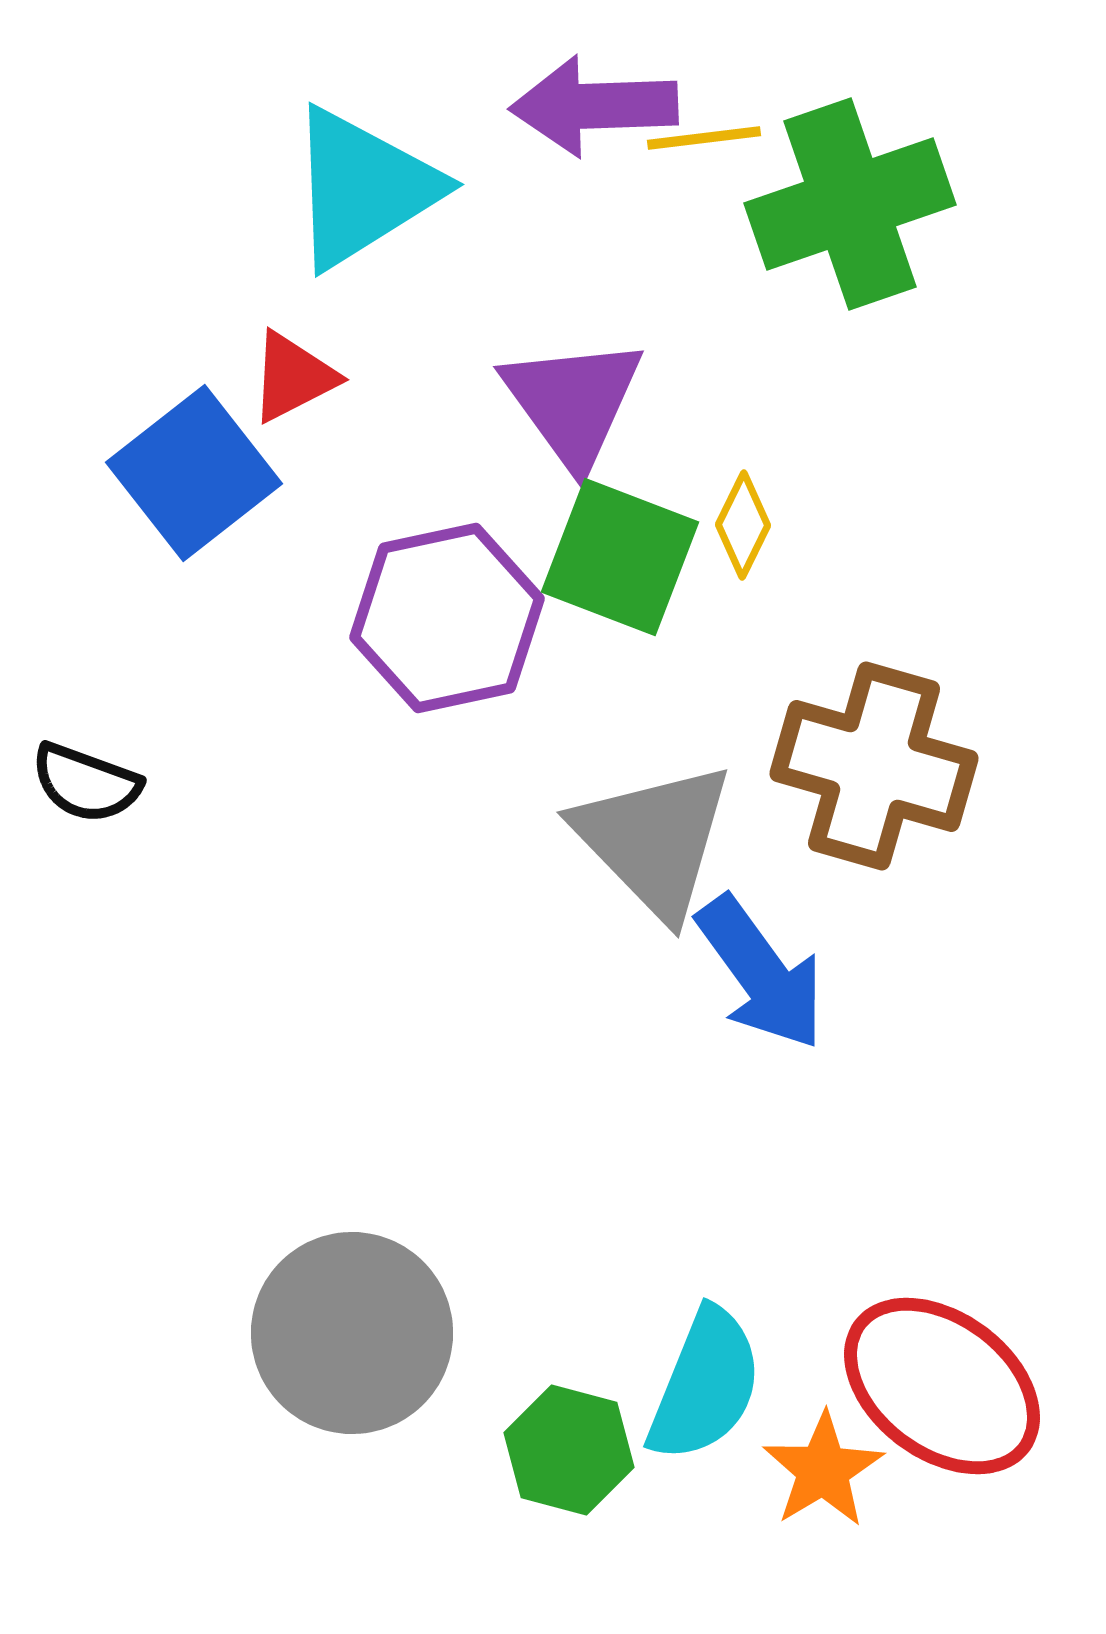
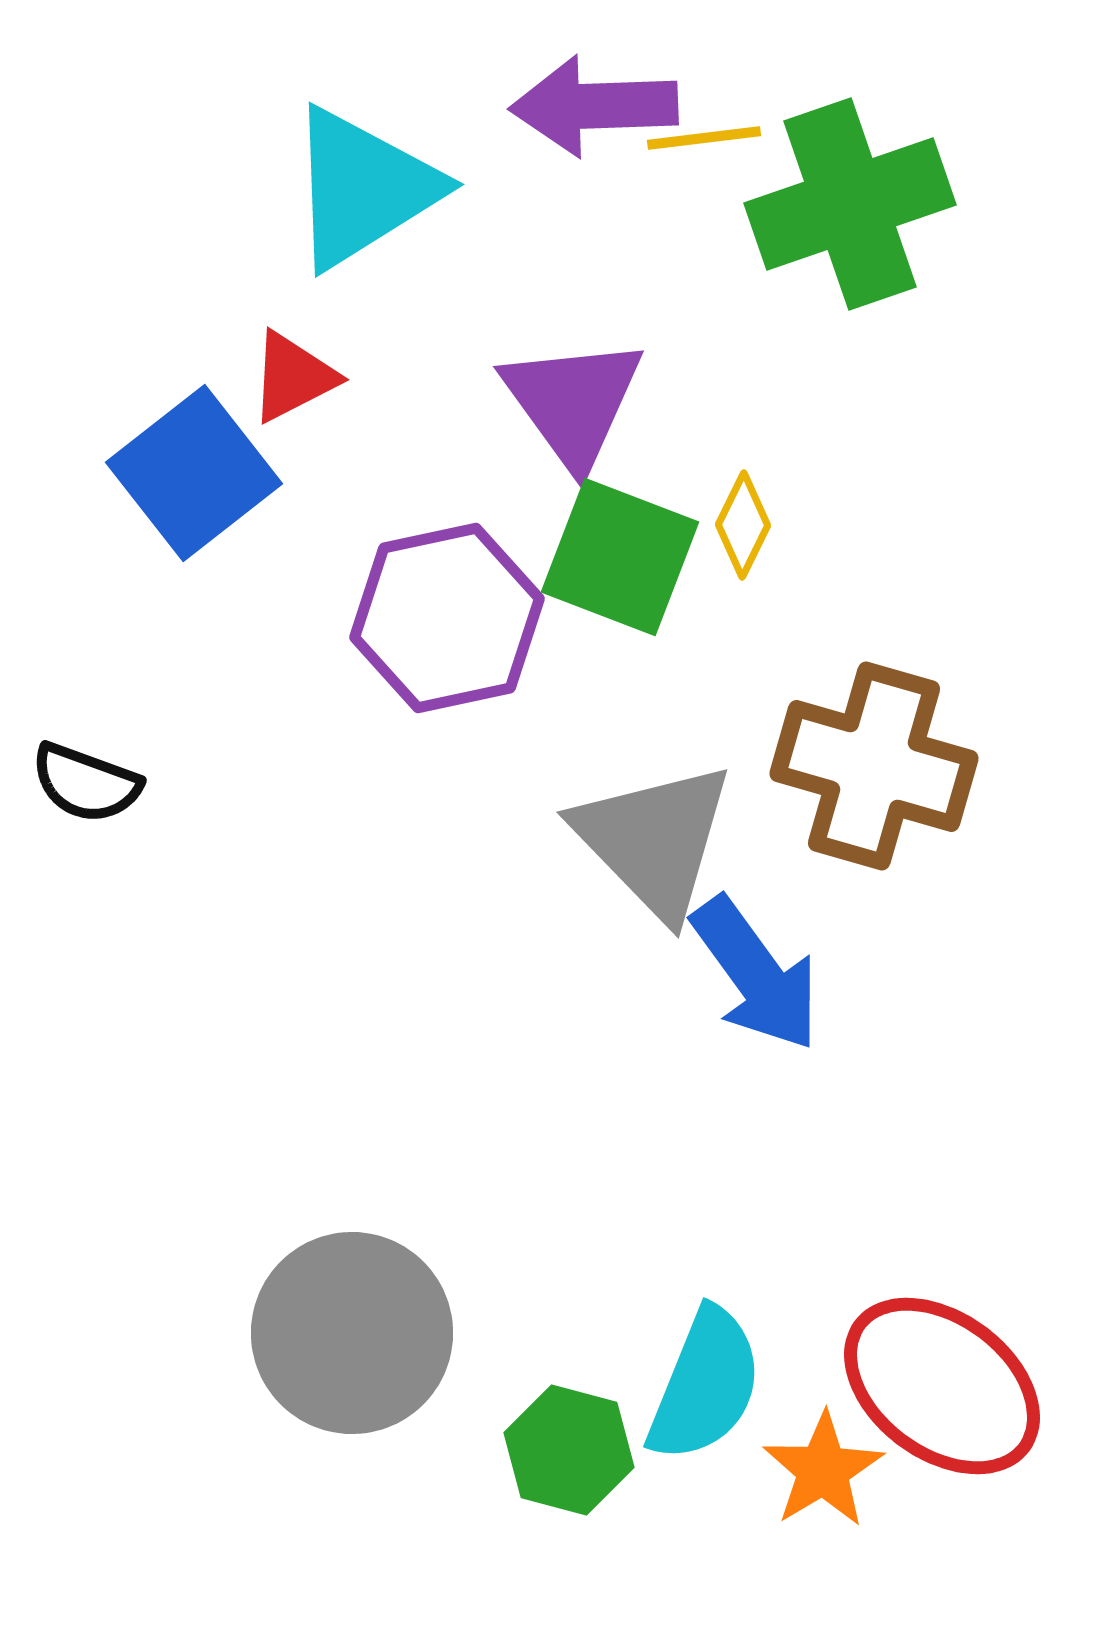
blue arrow: moved 5 px left, 1 px down
